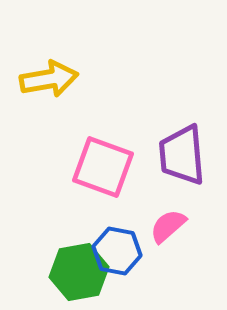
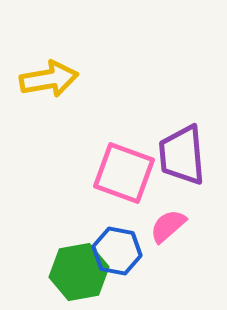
pink square: moved 21 px right, 6 px down
